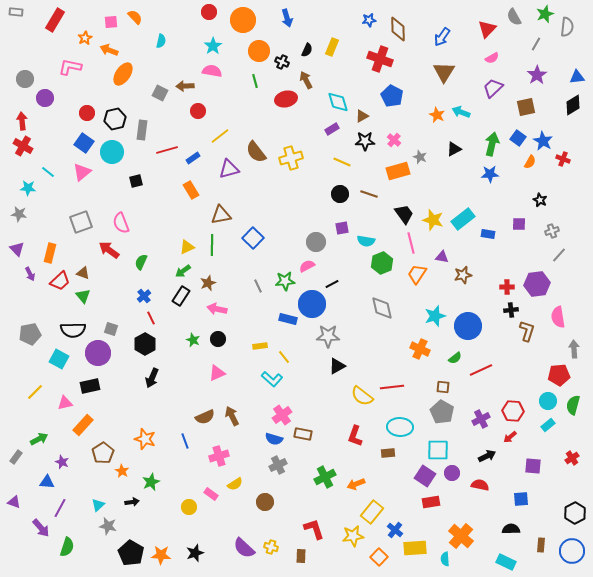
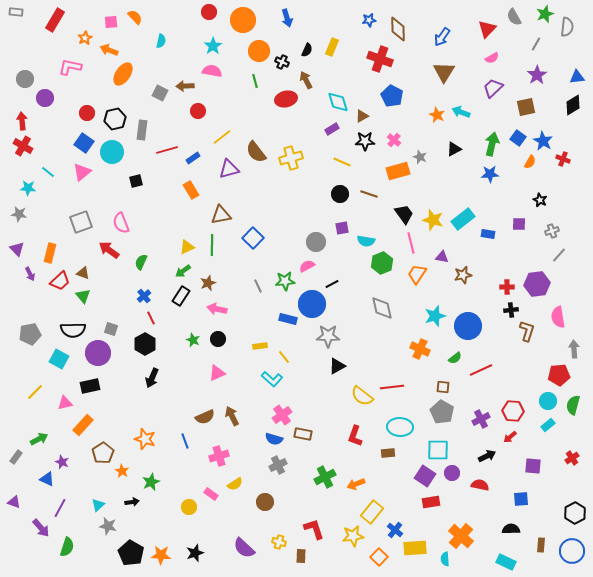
yellow line at (220, 136): moved 2 px right, 1 px down
blue triangle at (47, 482): moved 3 px up; rotated 21 degrees clockwise
yellow cross at (271, 547): moved 8 px right, 5 px up
